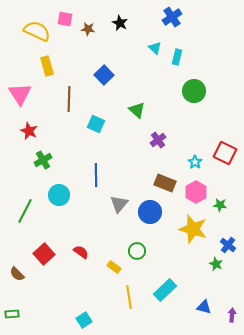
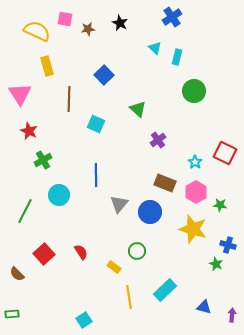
brown star at (88, 29): rotated 16 degrees counterclockwise
green triangle at (137, 110): moved 1 px right, 1 px up
blue cross at (228, 245): rotated 21 degrees counterclockwise
red semicircle at (81, 252): rotated 21 degrees clockwise
